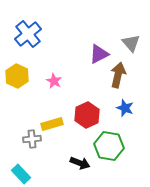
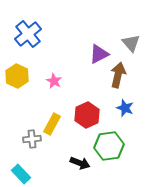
yellow rectangle: rotated 45 degrees counterclockwise
green hexagon: rotated 16 degrees counterclockwise
